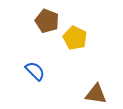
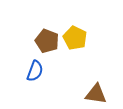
brown pentagon: moved 20 px down
blue semicircle: rotated 65 degrees clockwise
